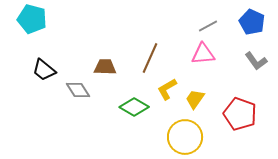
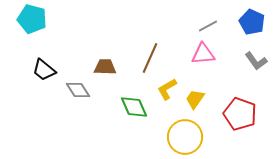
green diamond: rotated 36 degrees clockwise
